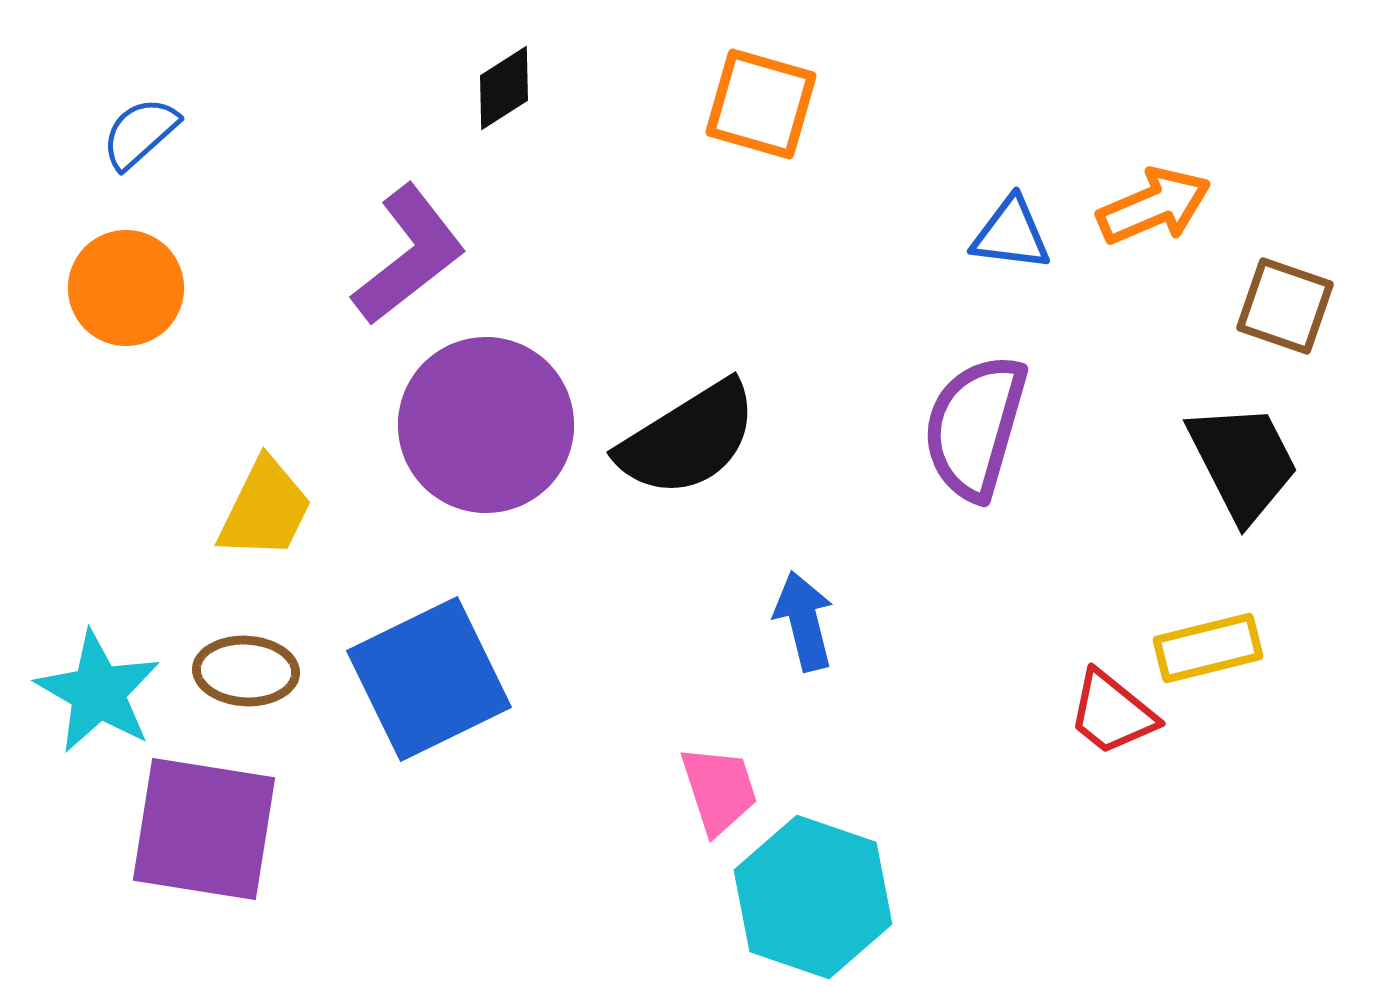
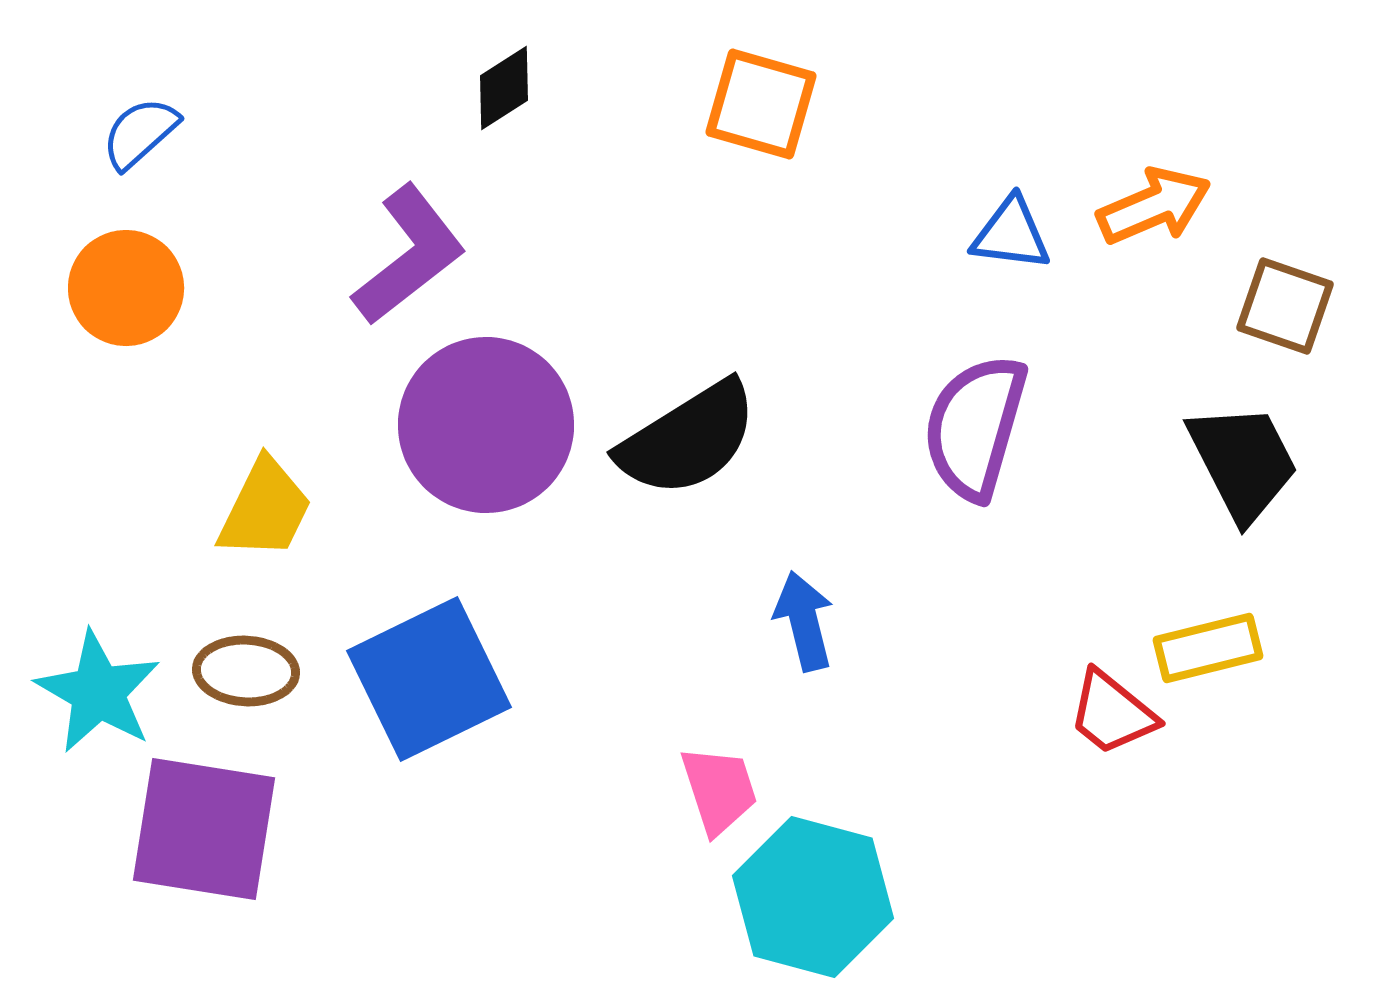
cyan hexagon: rotated 4 degrees counterclockwise
